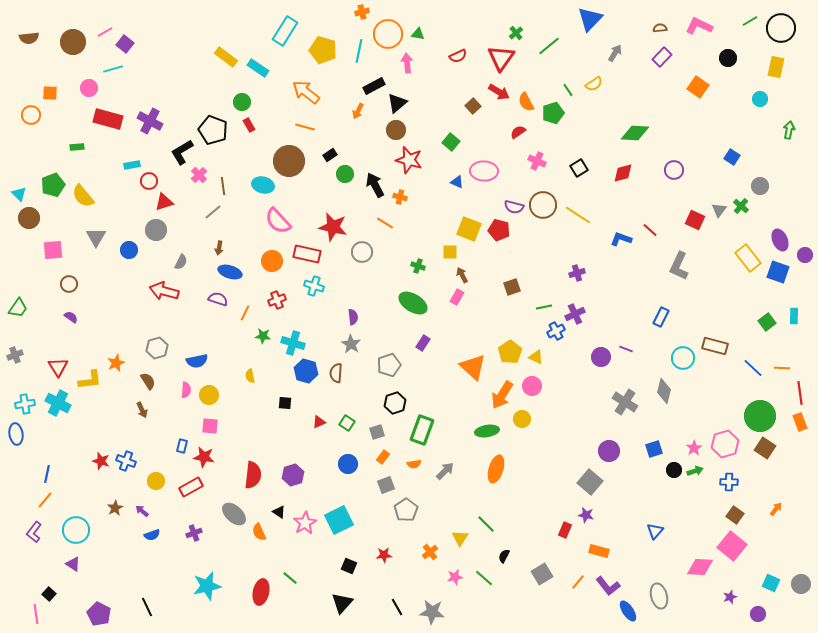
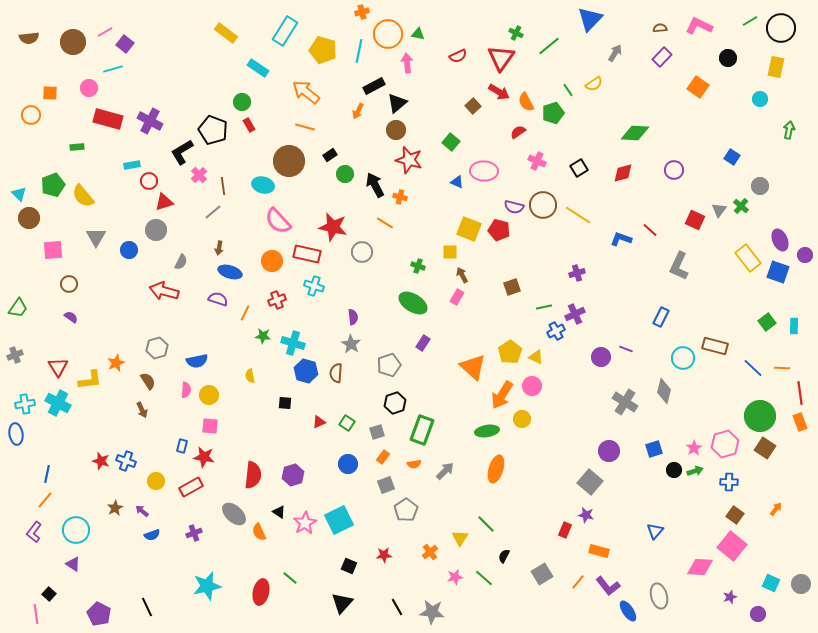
green cross at (516, 33): rotated 24 degrees counterclockwise
yellow rectangle at (226, 57): moved 24 px up
cyan rectangle at (794, 316): moved 10 px down
